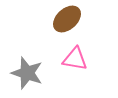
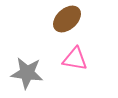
gray star: rotated 12 degrees counterclockwise
